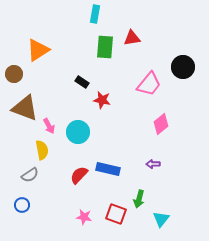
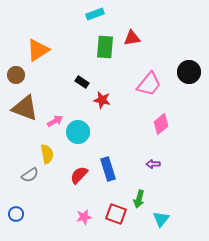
cyan rectangle: rotated 60 degrees clockwise
black circle: moved 6 px right, 5 px down
brown circle: moved 2 px right, 1 px down
pink arrow: moved 6 px right, 5 px up; rotated 91 degrees counterclockwise
yellow semicircle: moved 5 px right, 4 px down
blue rectangle: rotated 60 degrees clockwise
blue circle: moved 6 px left, 9 px down
pink star: rotated 21 degrees counterclockwise
